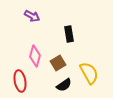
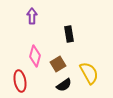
purple arrow: rotated 119 degrees counterclockwise
brown square: moved 1 px down
